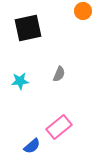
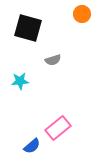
orange circle: moved 1 px left, 3 px down
black square: rotated 28 degrees clockwise
gray semicircle: moved 6 px left, 14 px up; rotated 49 degrees clockwise
pink rectangle: moved 1 px left, 1 px down
